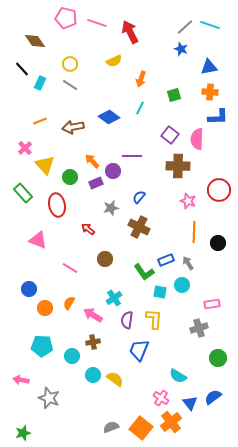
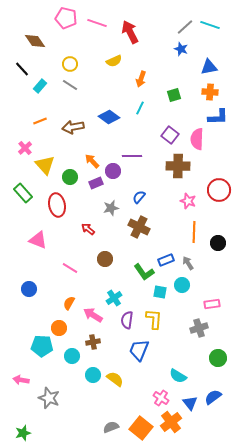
cyan rectangle at (40, 83): moved 3 px down; rotated 16 degrees clockwise
orange circle at (45, 308): moved 14 px right, 20 px down
